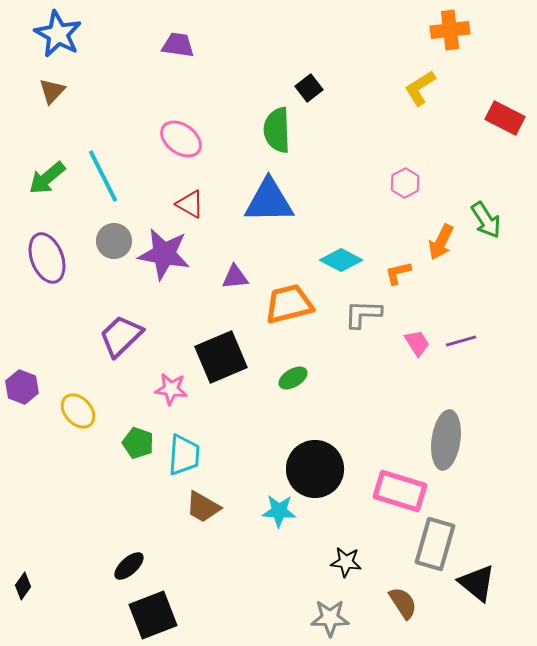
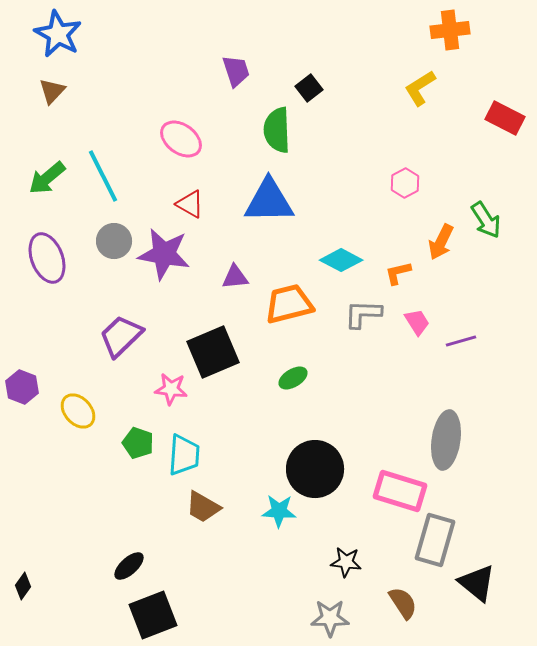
purple trapezoid at (178, 45): moved 58 px right, 26 px down; rotated 64 degrees clockwise
pink trapezoid at (417, 343): moved 21 px up
black square at (221, 357): moved 8 px left, 5 px up
gray rectangle at (435, 544): moved 4 px up
